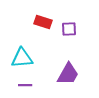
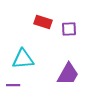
cyan triangle: moved 1 px right, 1 px down
purple line: moved 12 px left
